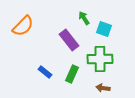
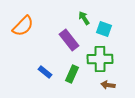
brown arrow: moved 5 px right, 3 px up
